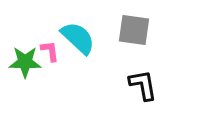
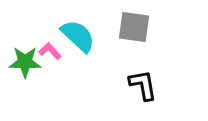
gray square: moved 3 px up
cyan semicircle: moved 2 px up
pink L-shape: rotated 35 degrees counterclockwise
